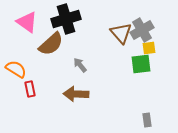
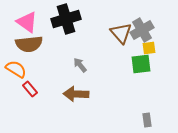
brown semicircle: moved 22 px left; rotated 36 degrees clockwise
red rectangle: rotated 28 degrees counterclockwise
